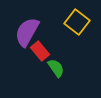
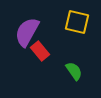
yellow square: rotated 25 degrees counterclockwise
green semicircle: moved 18 px right, 3 px down
